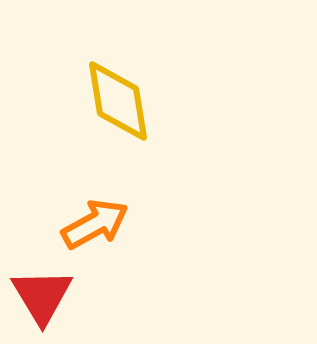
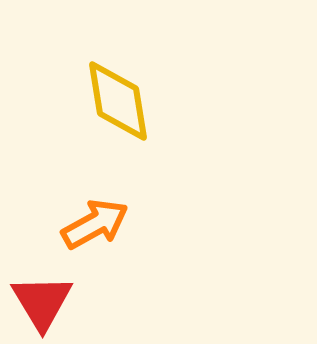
red triangle: moved 6 px down
